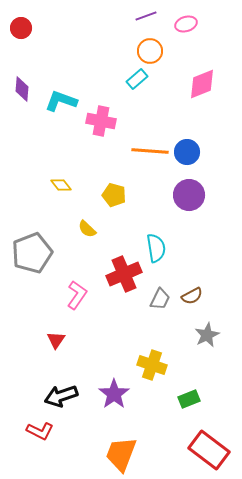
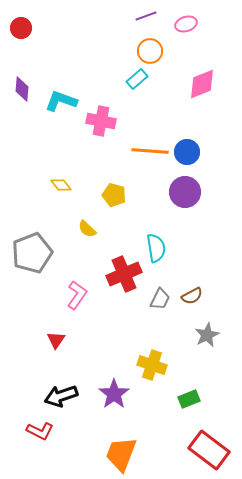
purple circle: moved 4 px left, 3 px up
